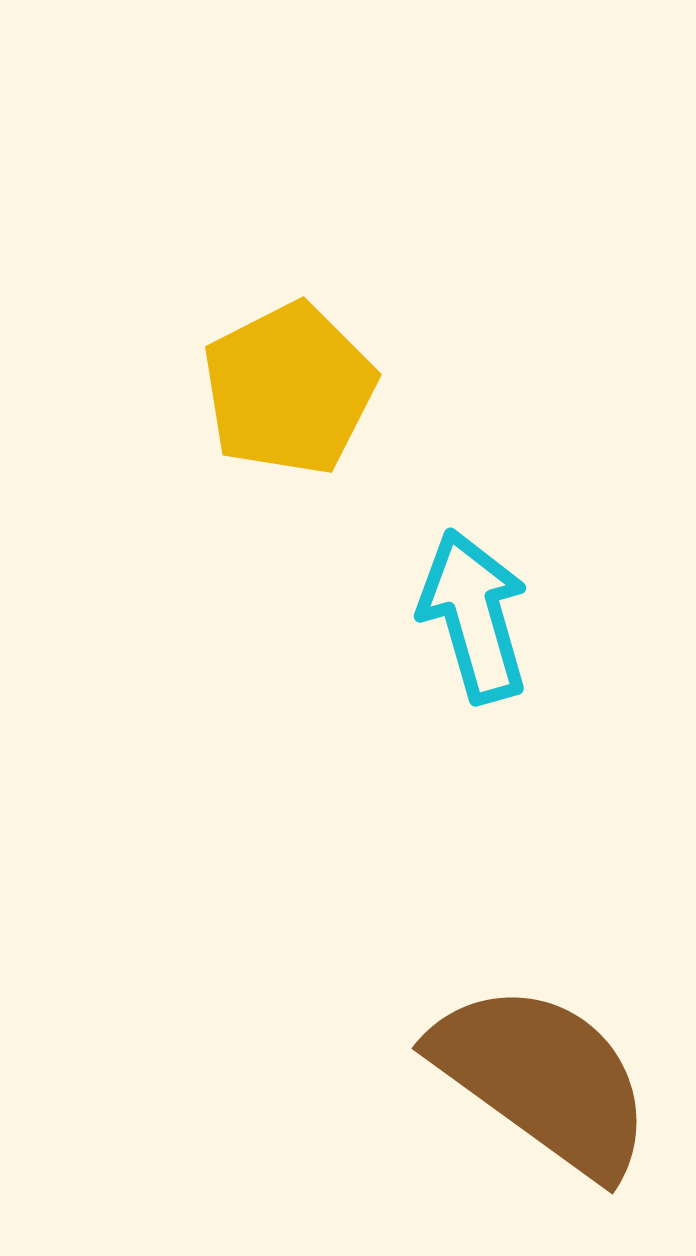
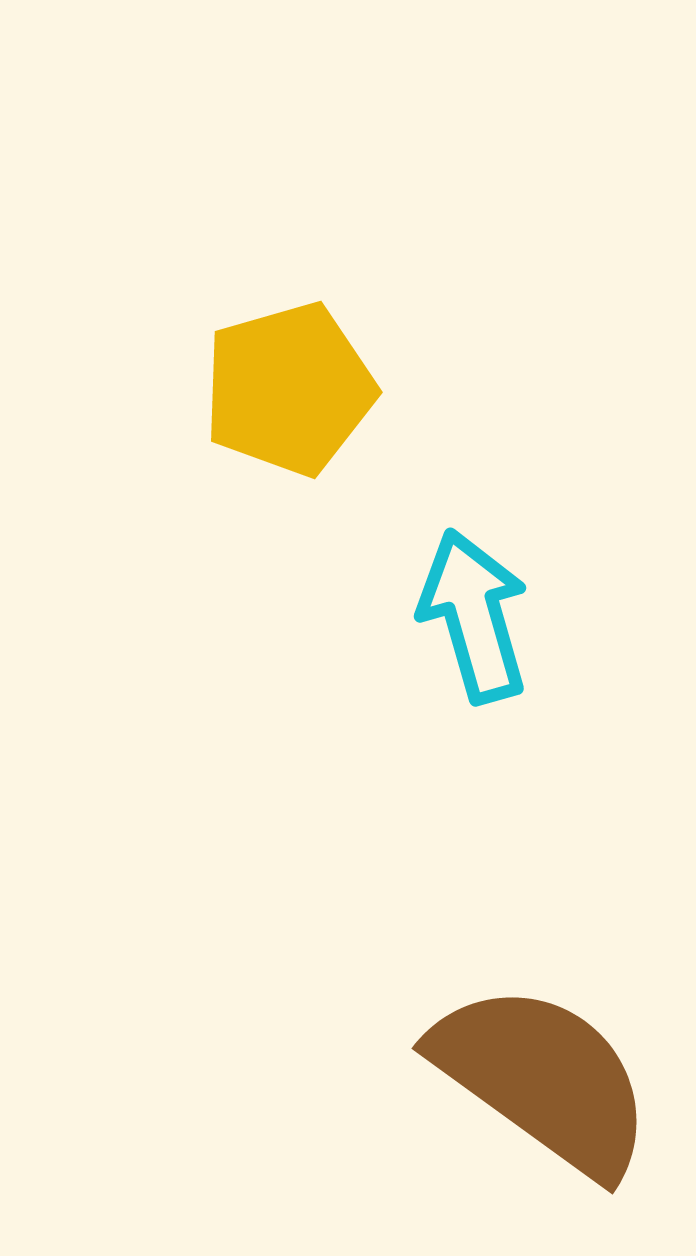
yellow pentagon: rotated 11 degrees clockwise
